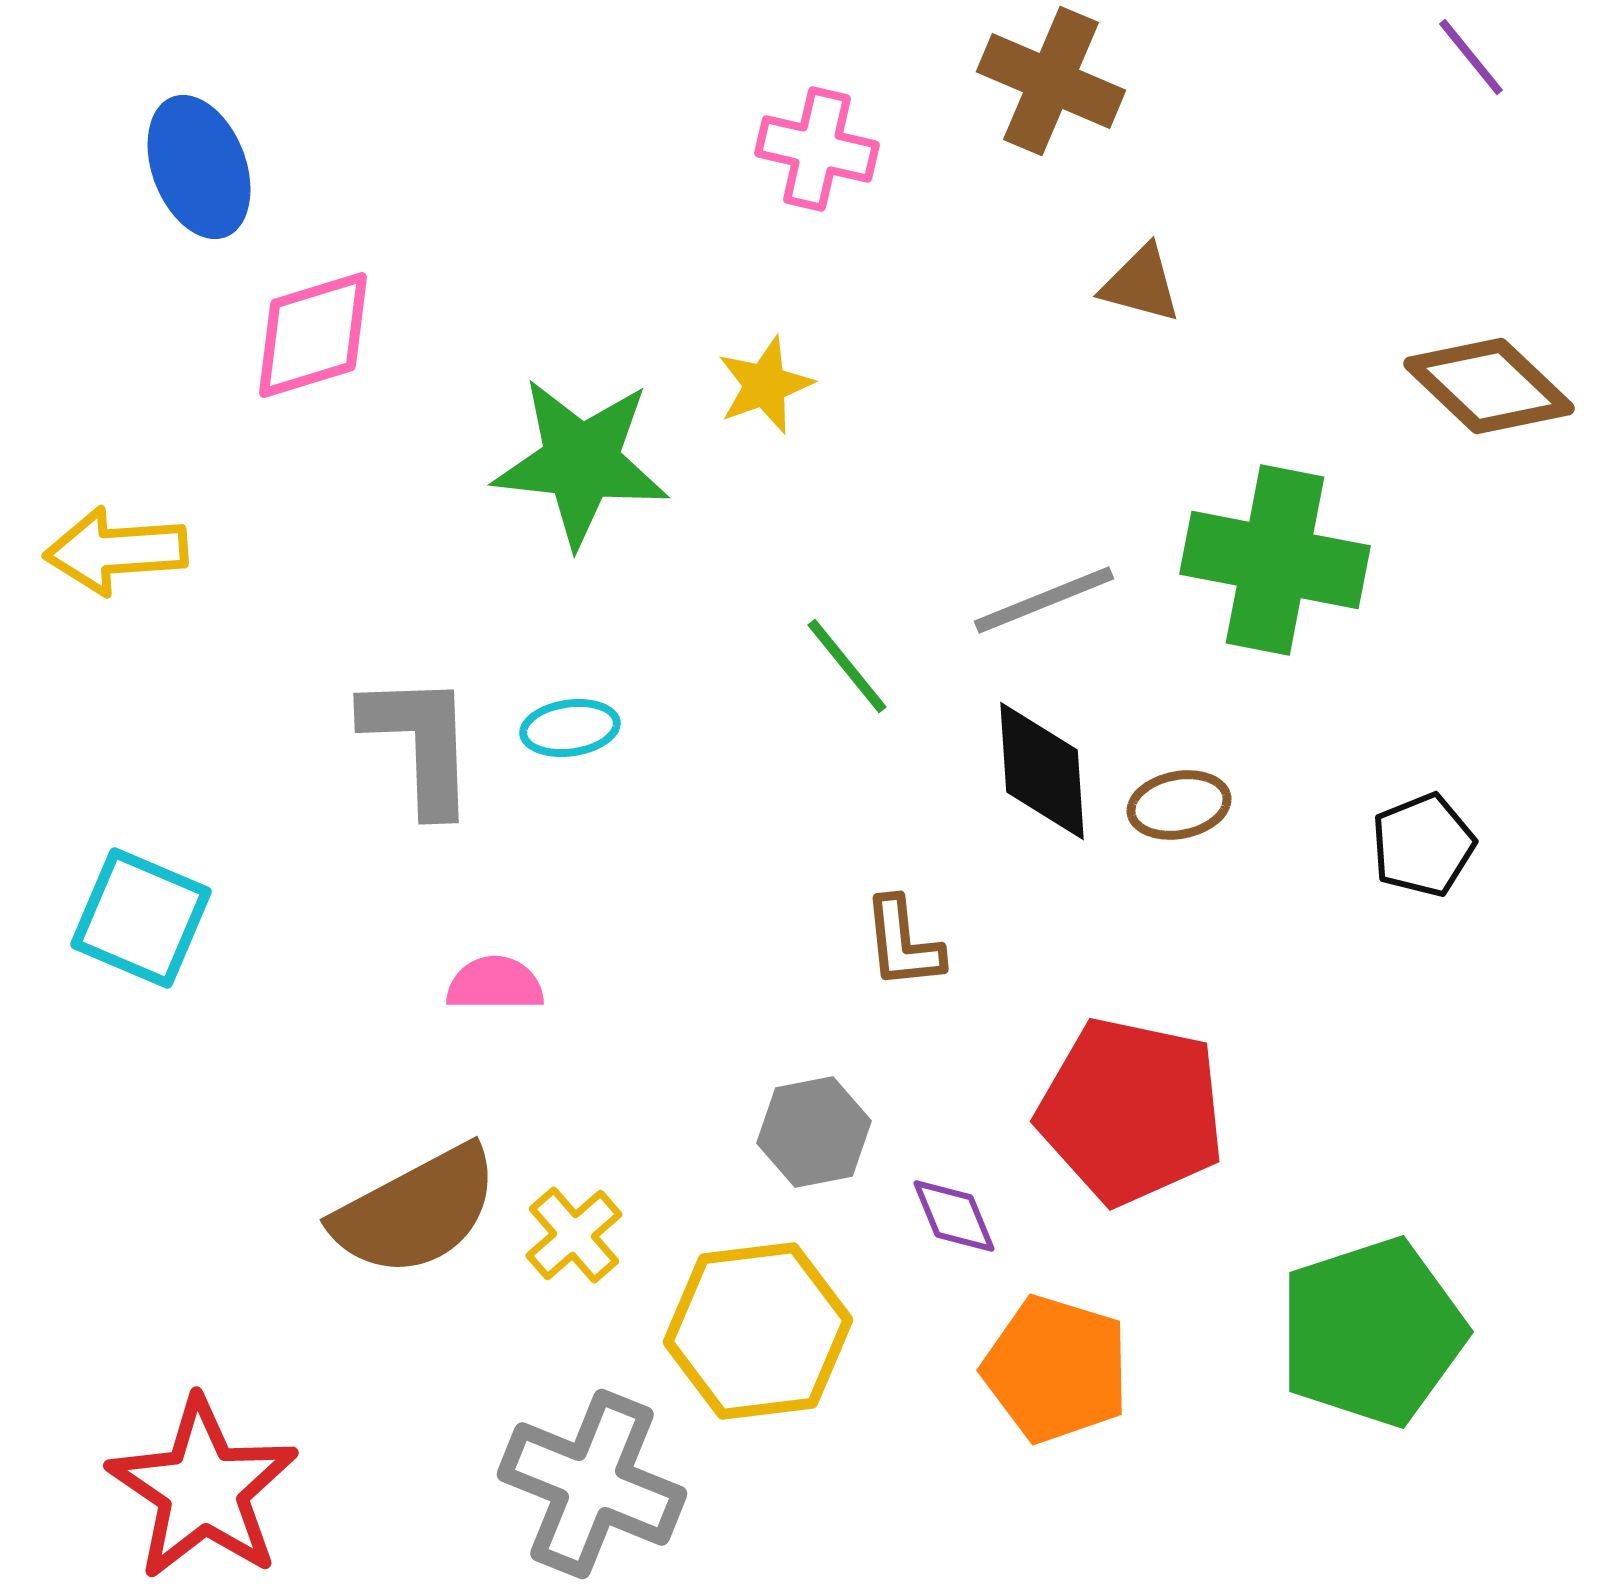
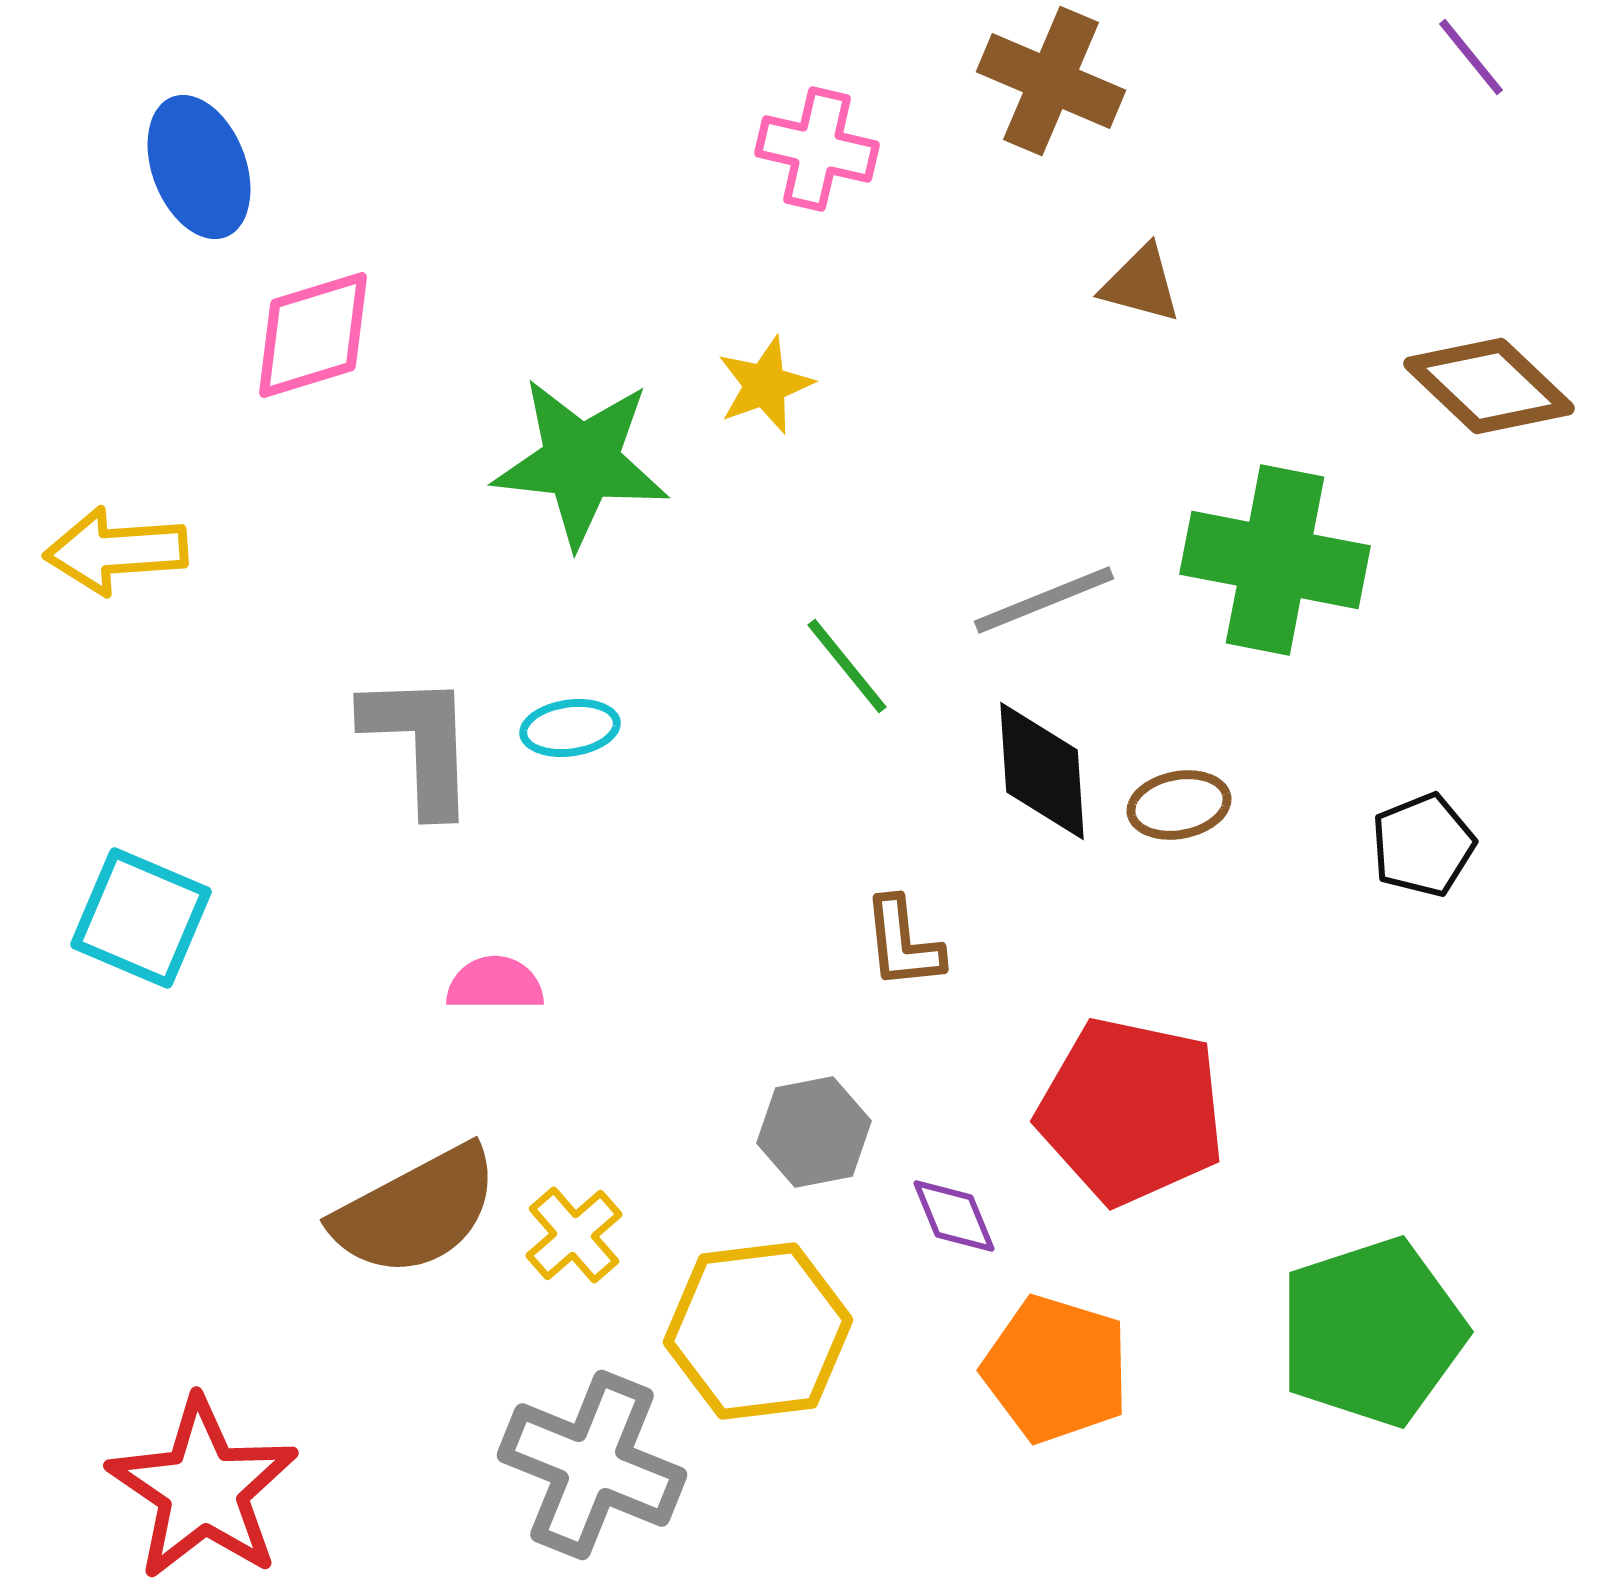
gray cross: moved 19 px up
